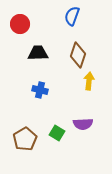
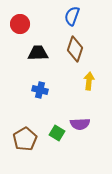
brown diamond: moved 3 px left, 6 px up
purple semicircle: moved 3 px left
